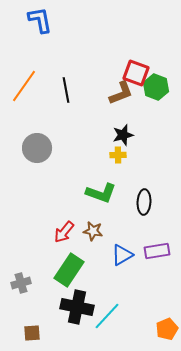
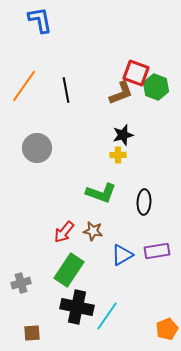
cyan line: rotated 8 degrees counterclockwise
